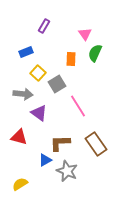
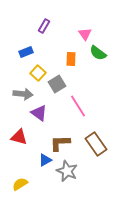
green semicircle: moved 3 px right; rotated 78 degrees counterclockwise
